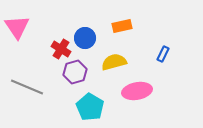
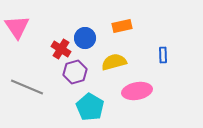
blue rectangle: moved 1 px down; rotated 28 degrees counterclockwise
